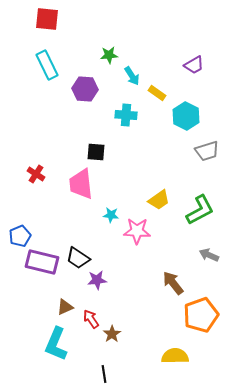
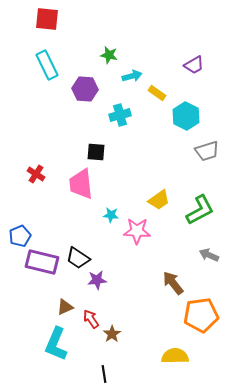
green star: rotated 18 degrees clockwise
cyan arrow: rotated 72 degrees counterclockwise
cyan cross: moved 6 px left; rotated 20 degrees counterclockwise
orange pentagon: rotated 12 degrees clockwise
